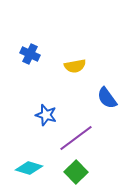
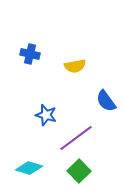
blue cross: rotated 12 degrees counterclockwise
blue semicircle: moved 1 px left, 3 px down
green square: moved 3 px right, 1 px up
